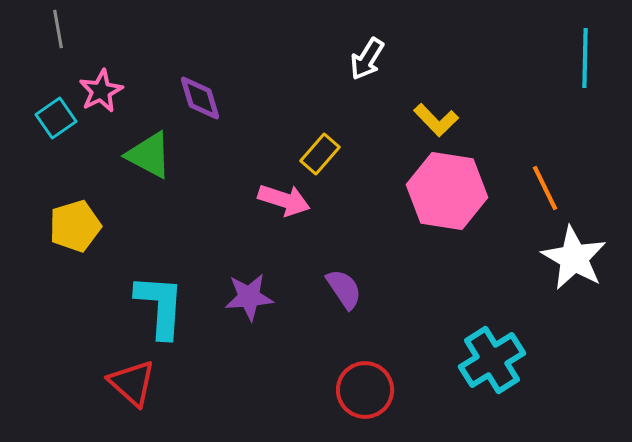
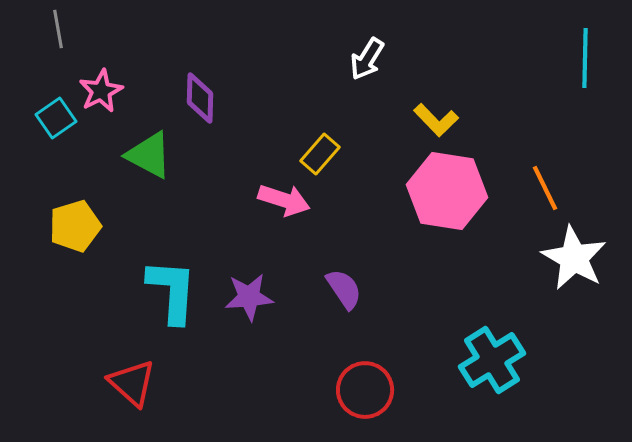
purple diamond: rotated 18 degrees clockwise
cyan L-shape: moved 12 px right, 15 px up
